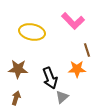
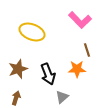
pink L-shape: moved 7 px right, 1 px up
yellow ellipse: rotated 10 degrees clockwise
brown star: rotated 24 degrees counterclockwise
black arrow: moved 2 px left, 4 px up
